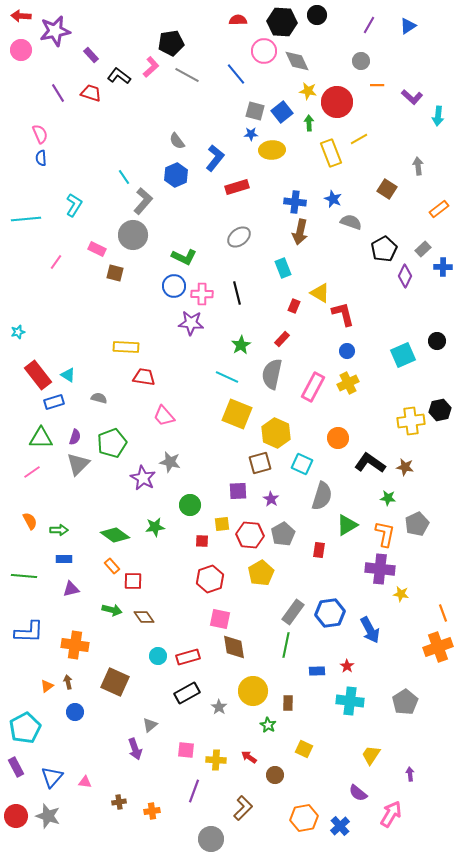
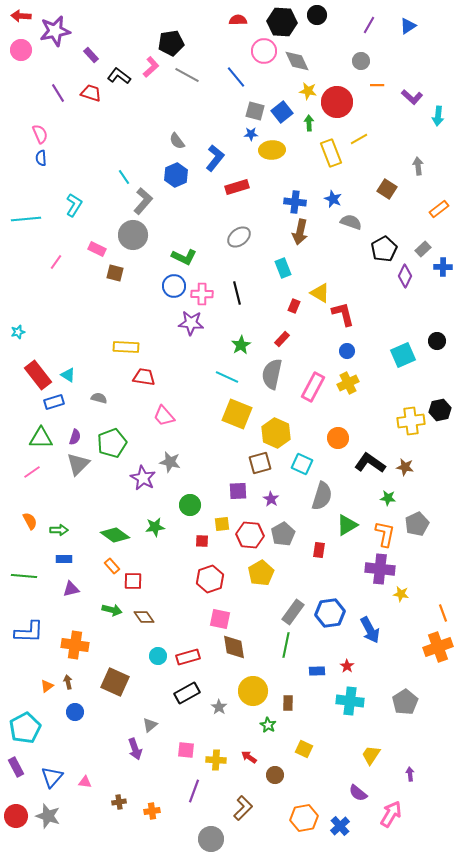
blue line at (236, 74): moved 3 px down
